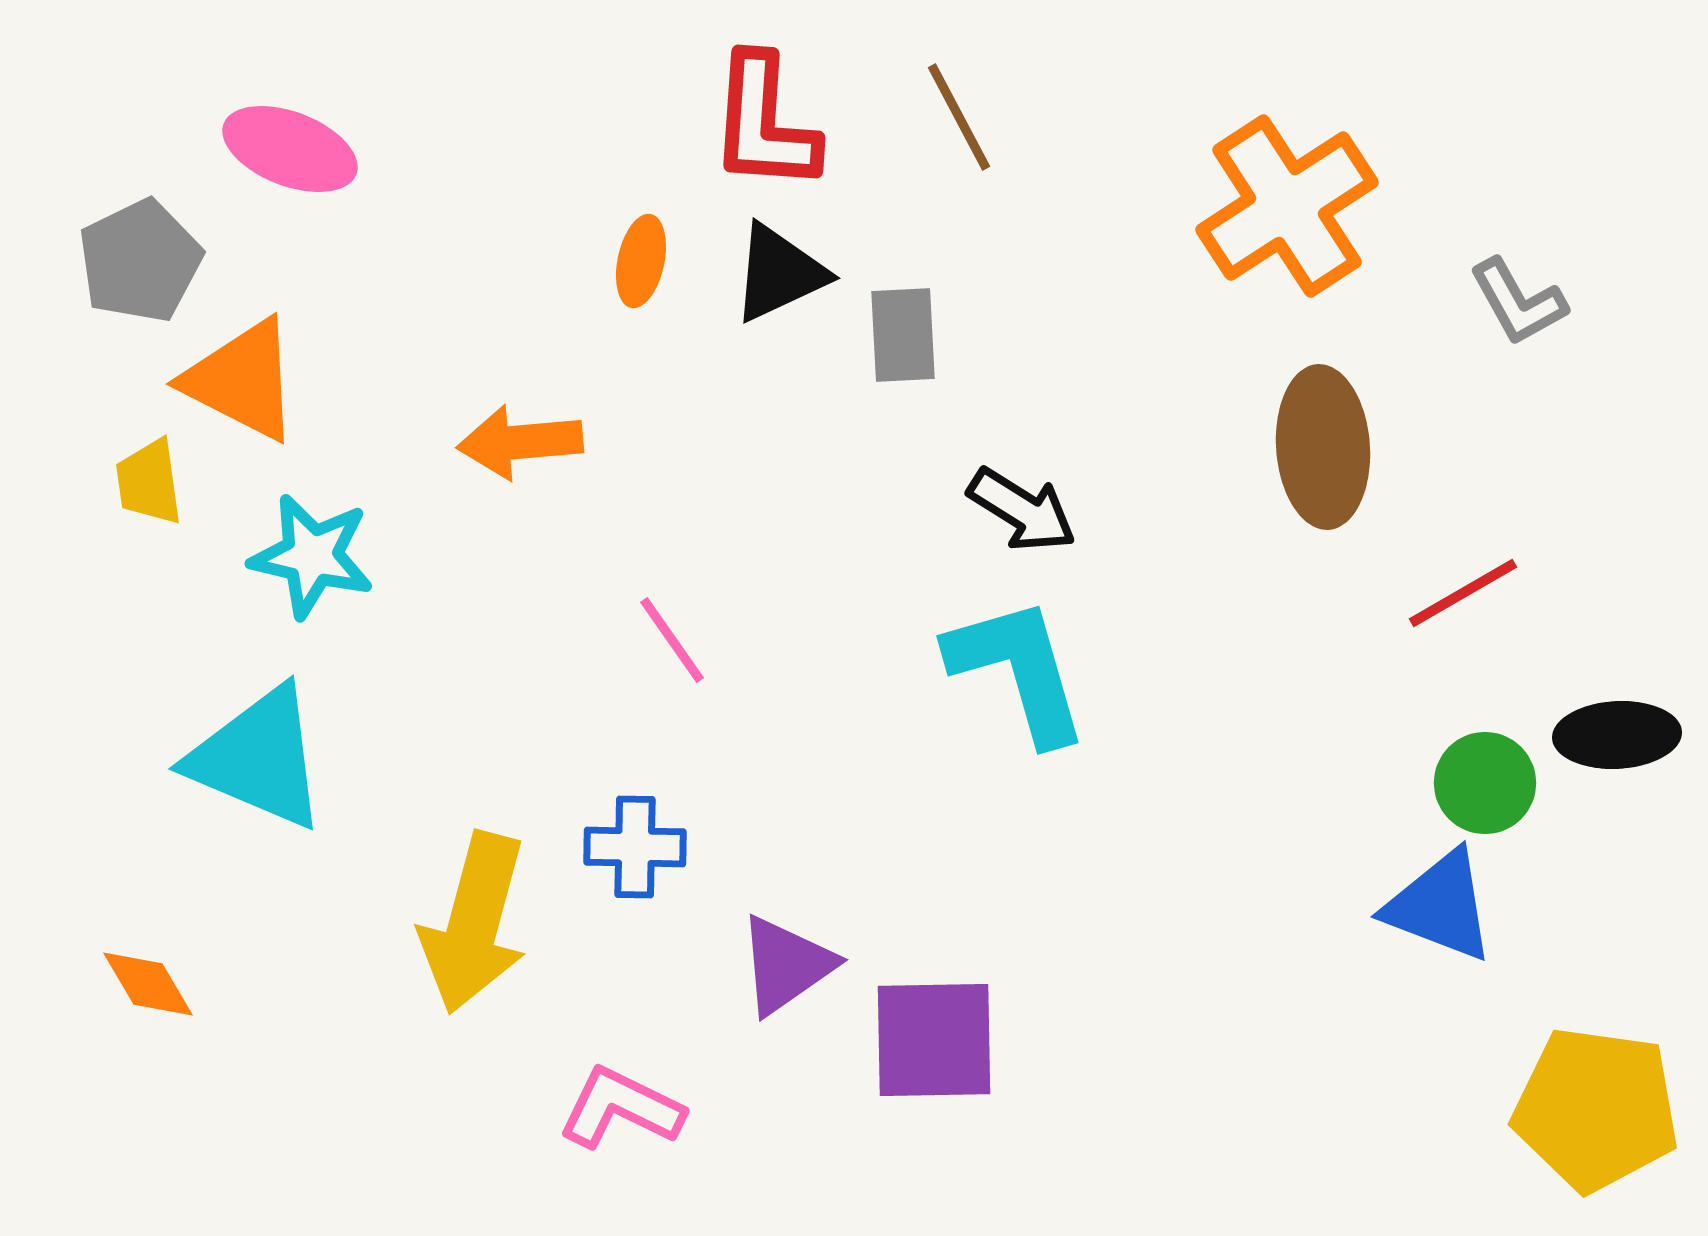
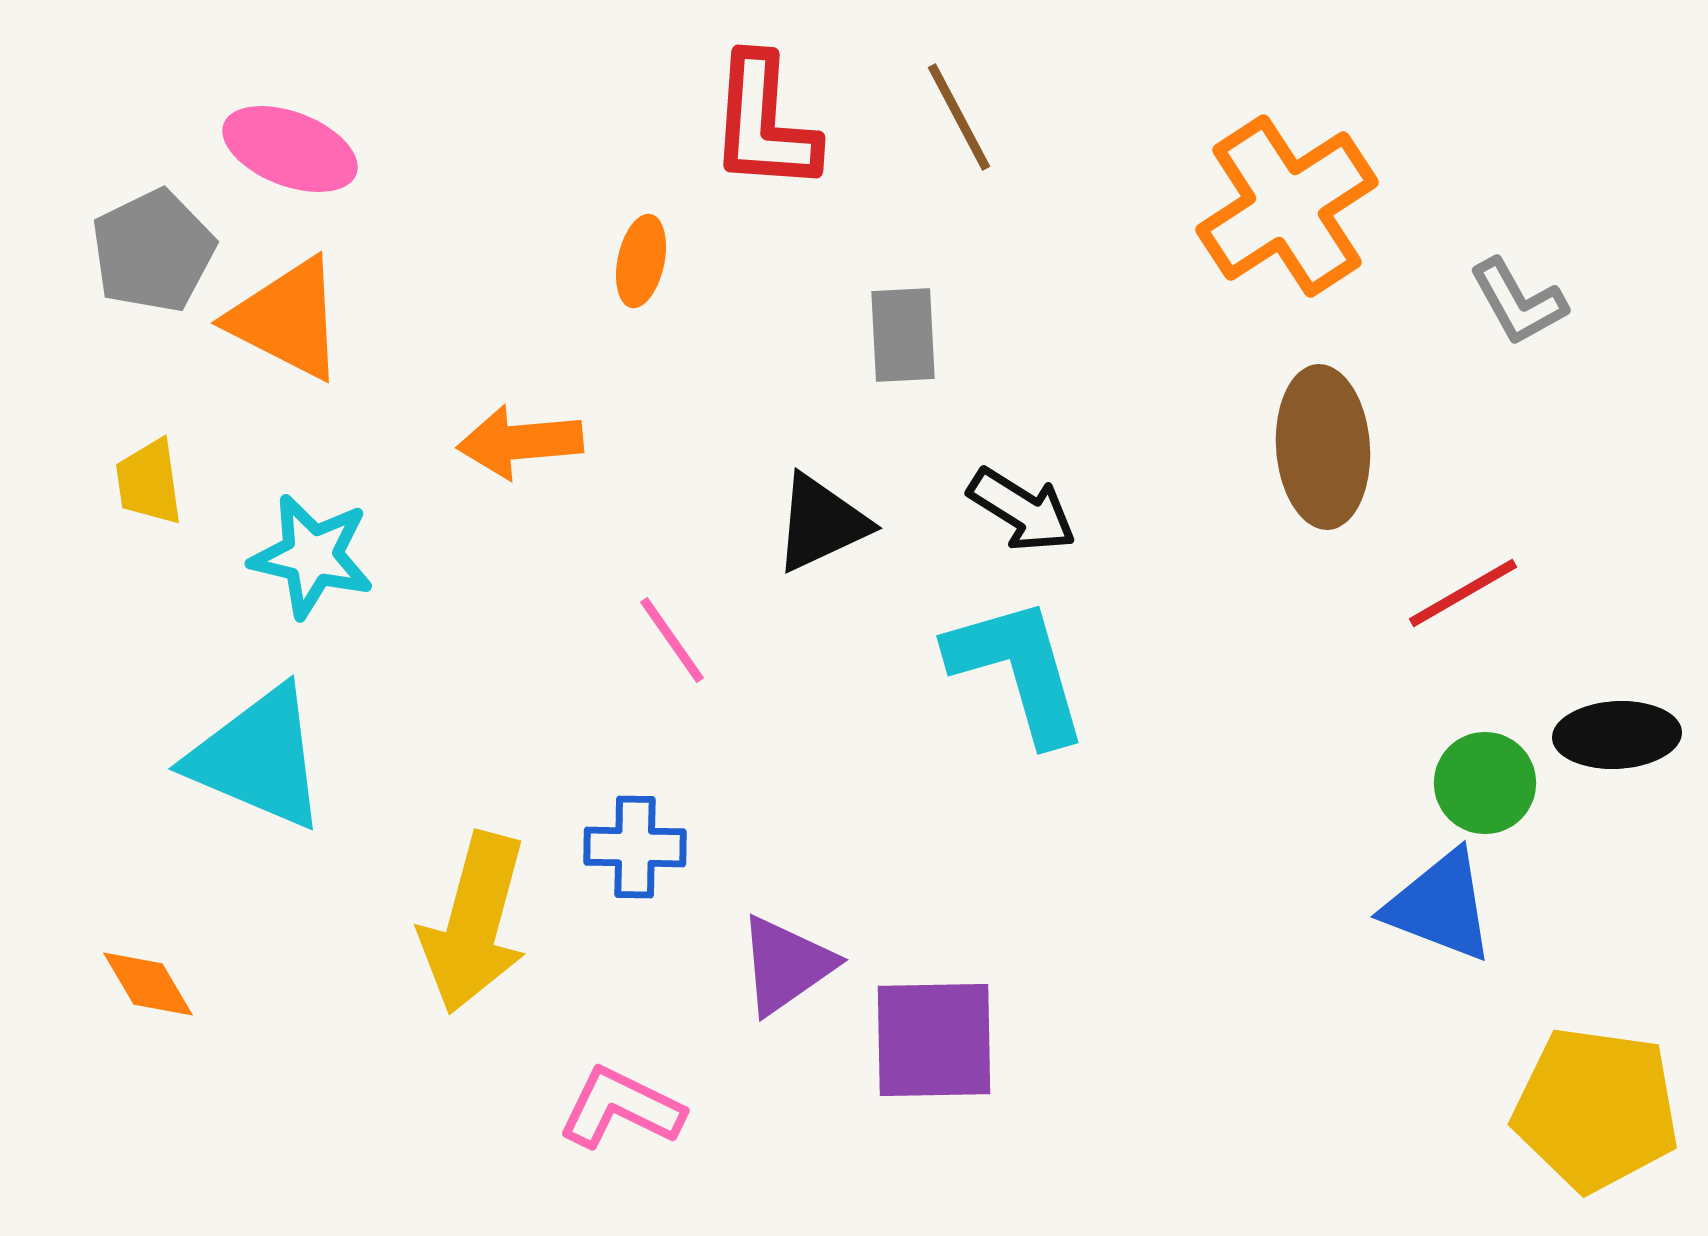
gray pentagon: moved 13 px right, 10 px up
black triangle: moved 42 px right, 250 px down
orange triangle: moved 45 px right, 61 px up
